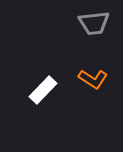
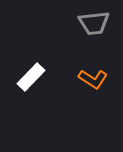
white rectangle: moved 12 px left, 13 px up
